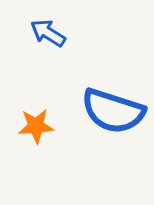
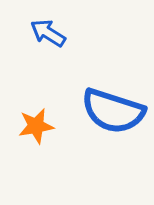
orange star: rotated 6 degrees counterclockwise
